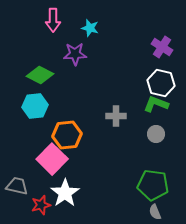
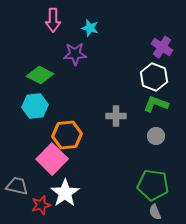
white hexagon: moved 7 px left, 6 px up; rotated 8 degrees clockwise
gray circle: moved 2 px down
